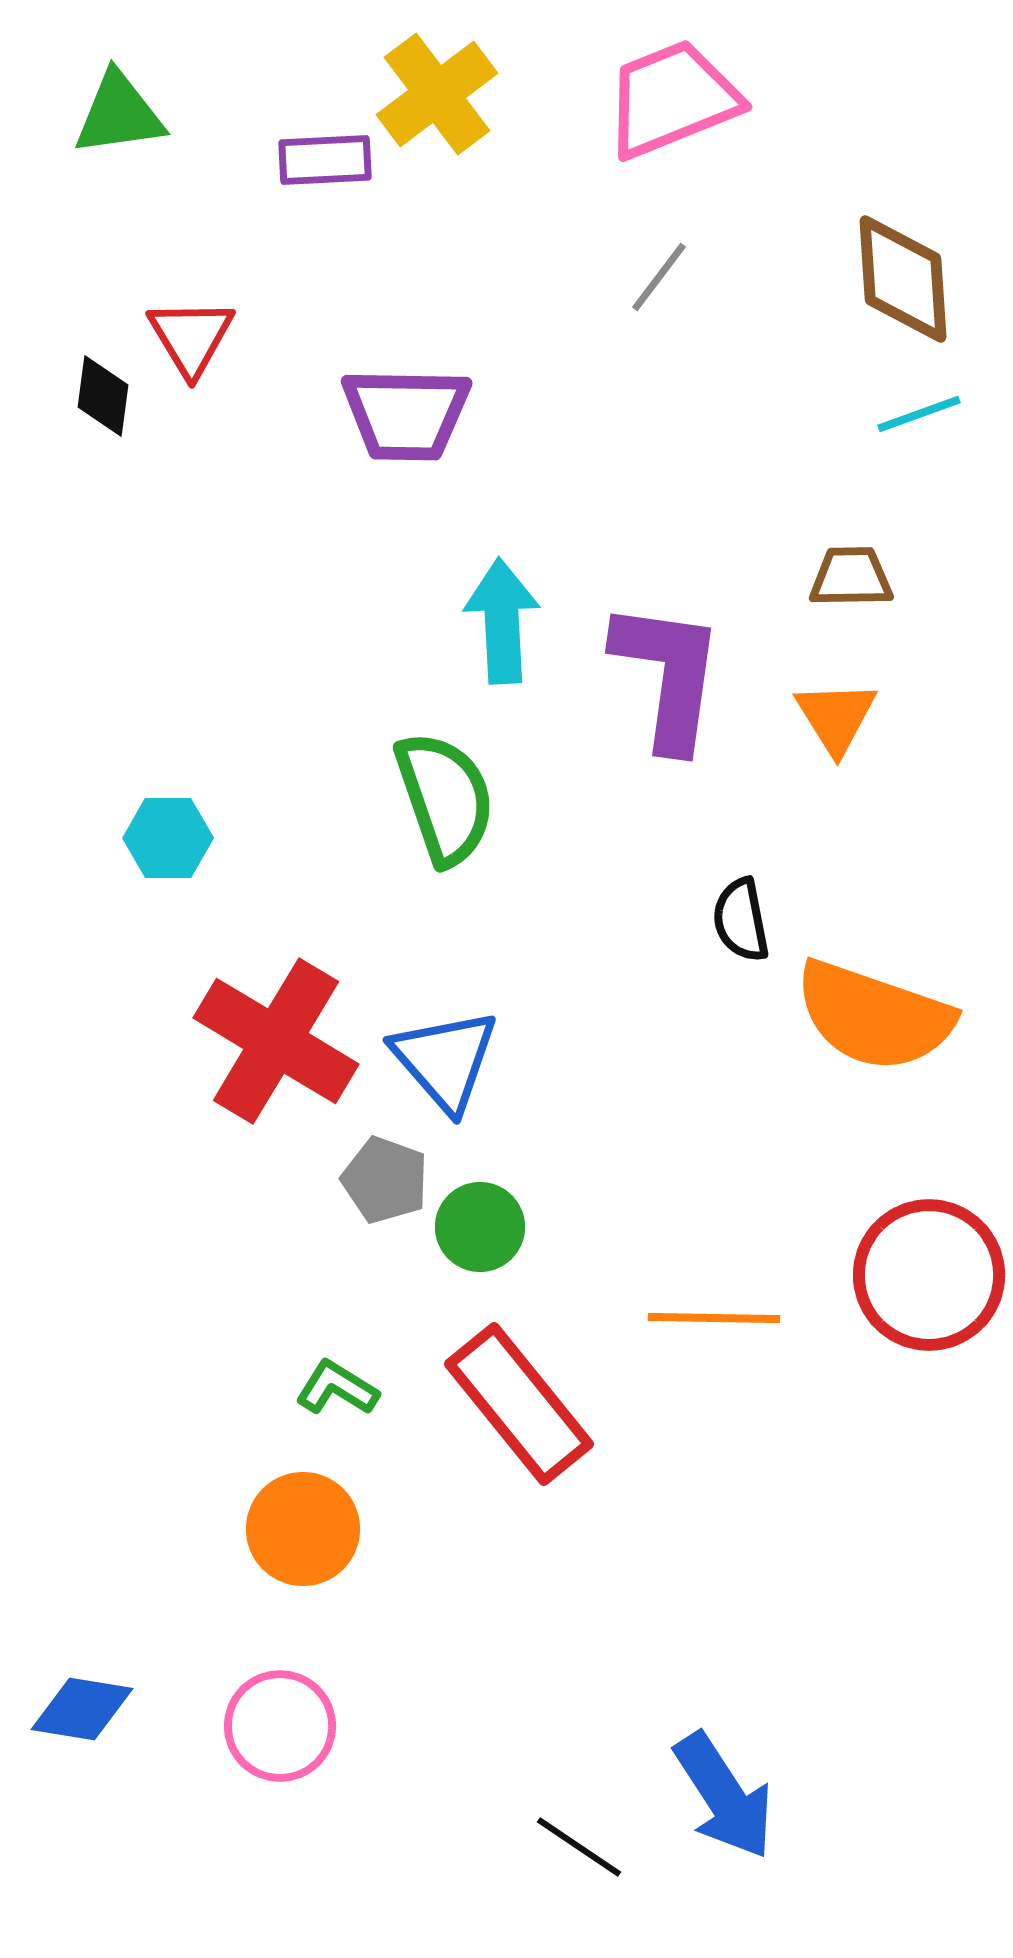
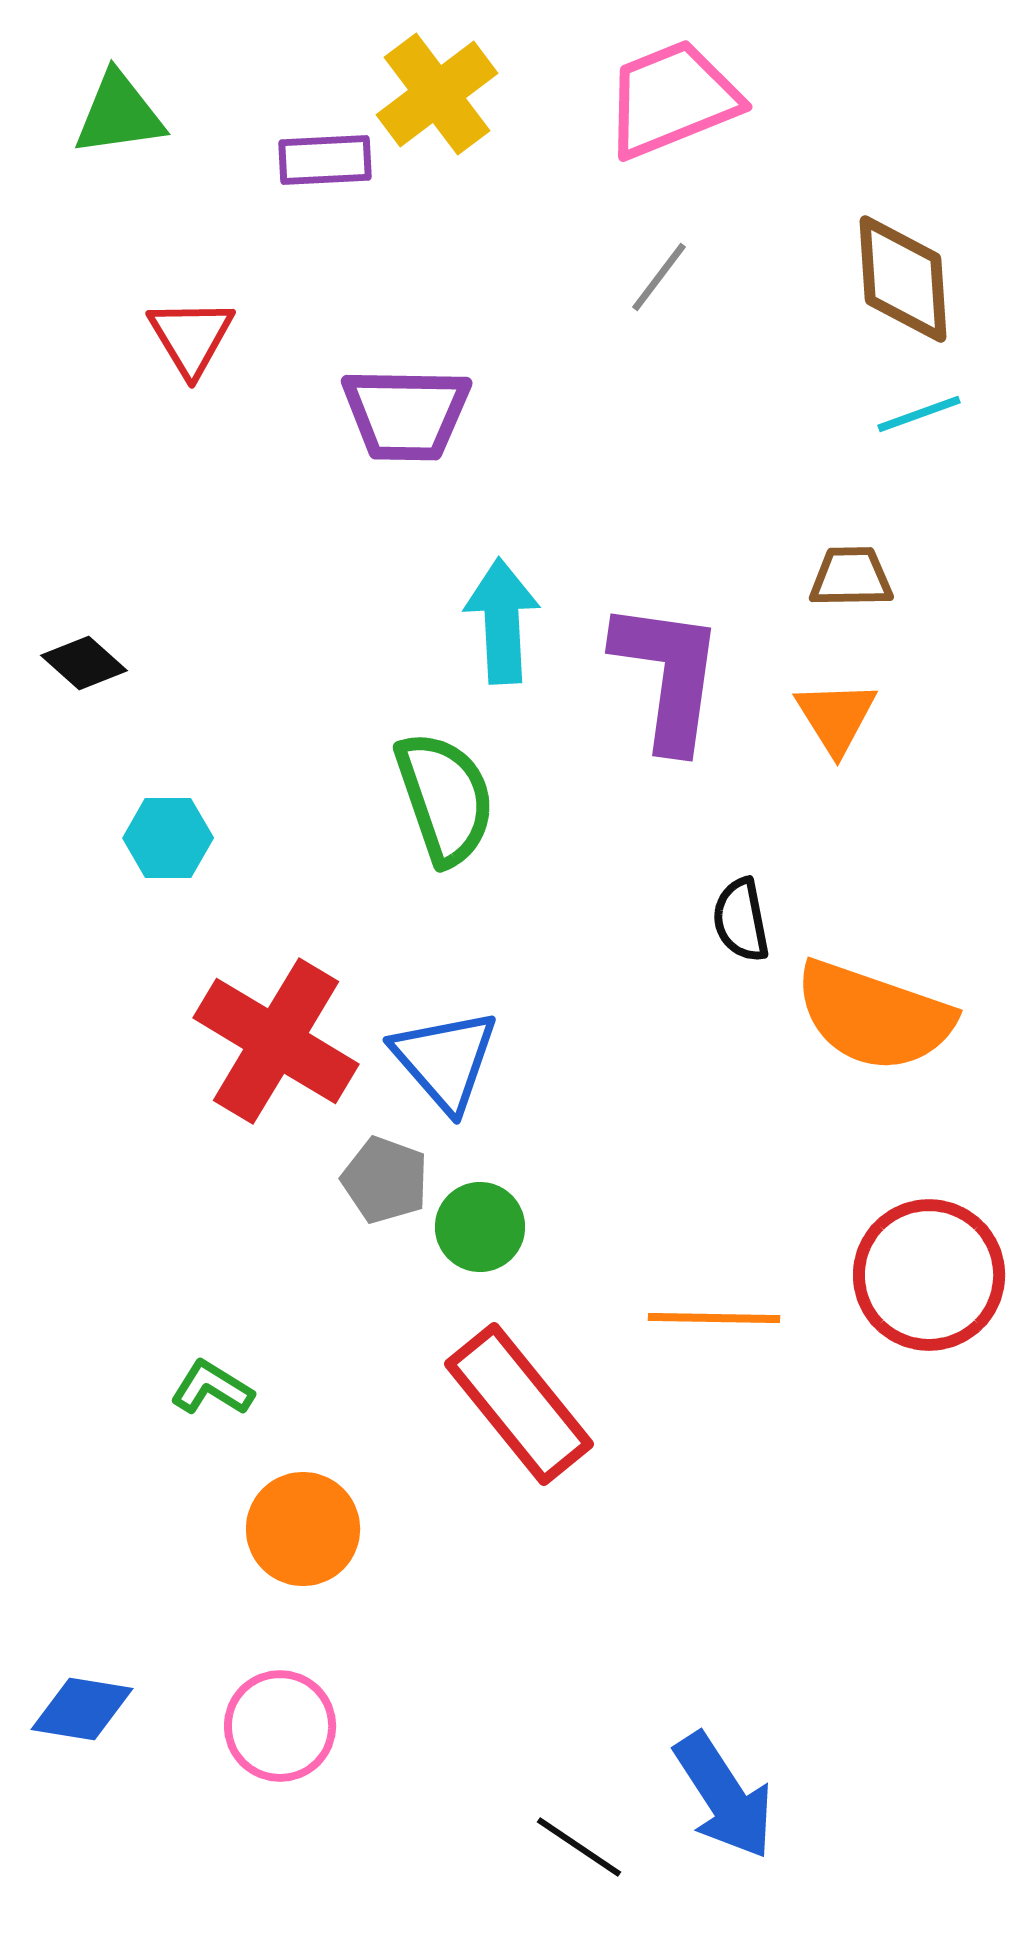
black diamond: moved 19 px left, 267 px down; rotated 56 degrees counterclockwise
green L-shape: moved 125 px left
